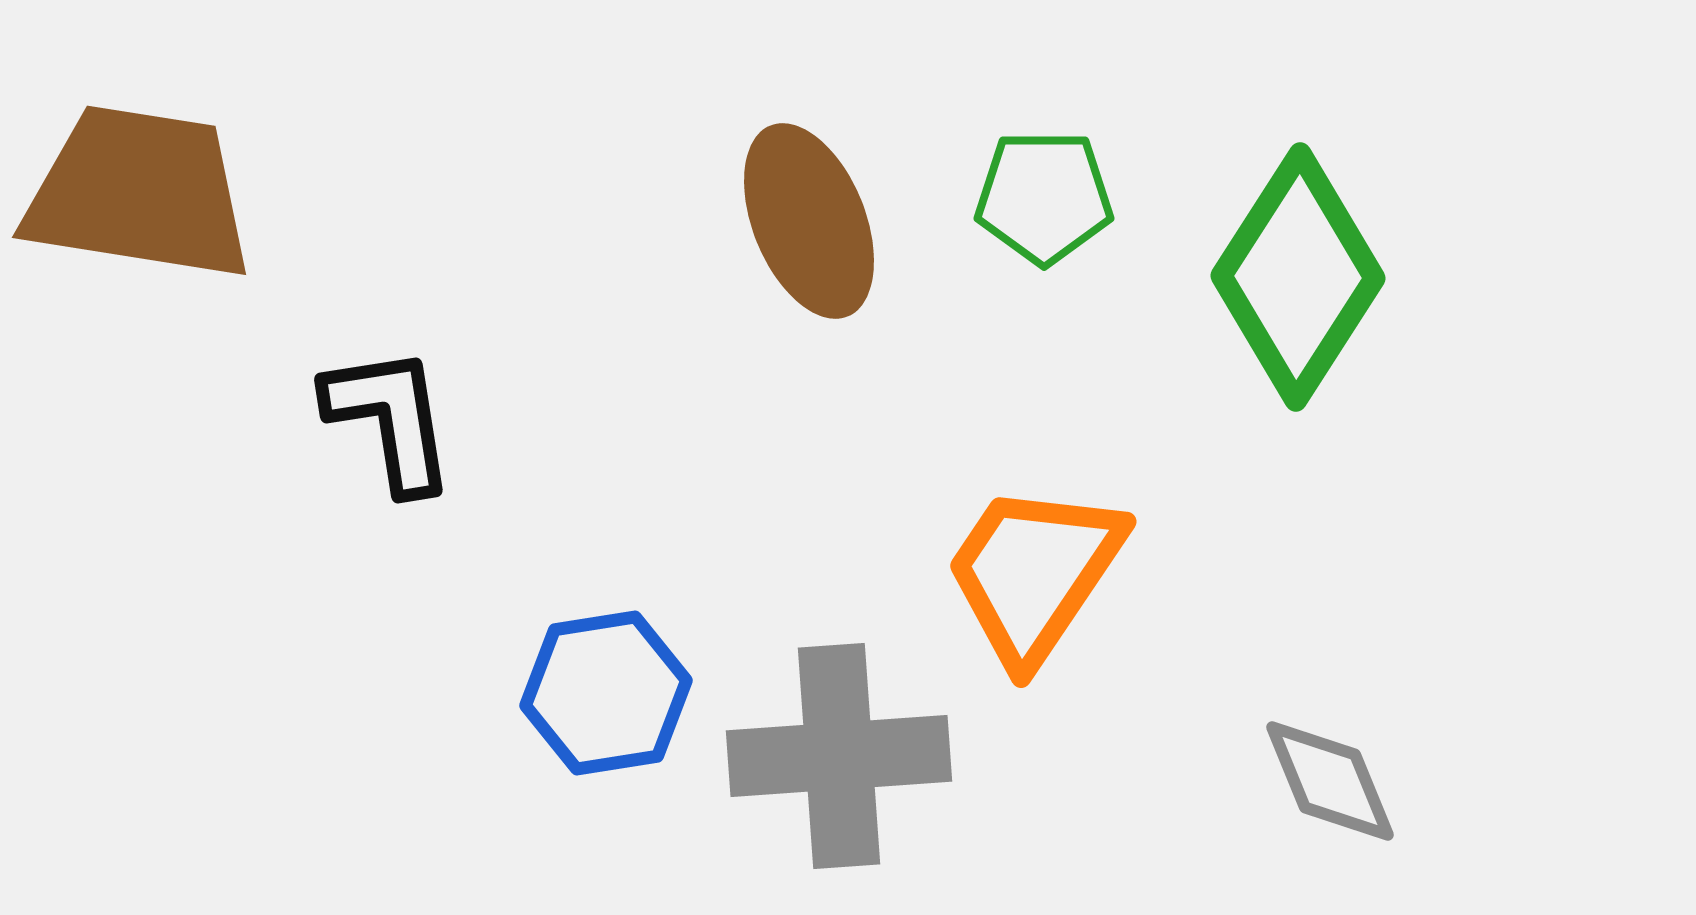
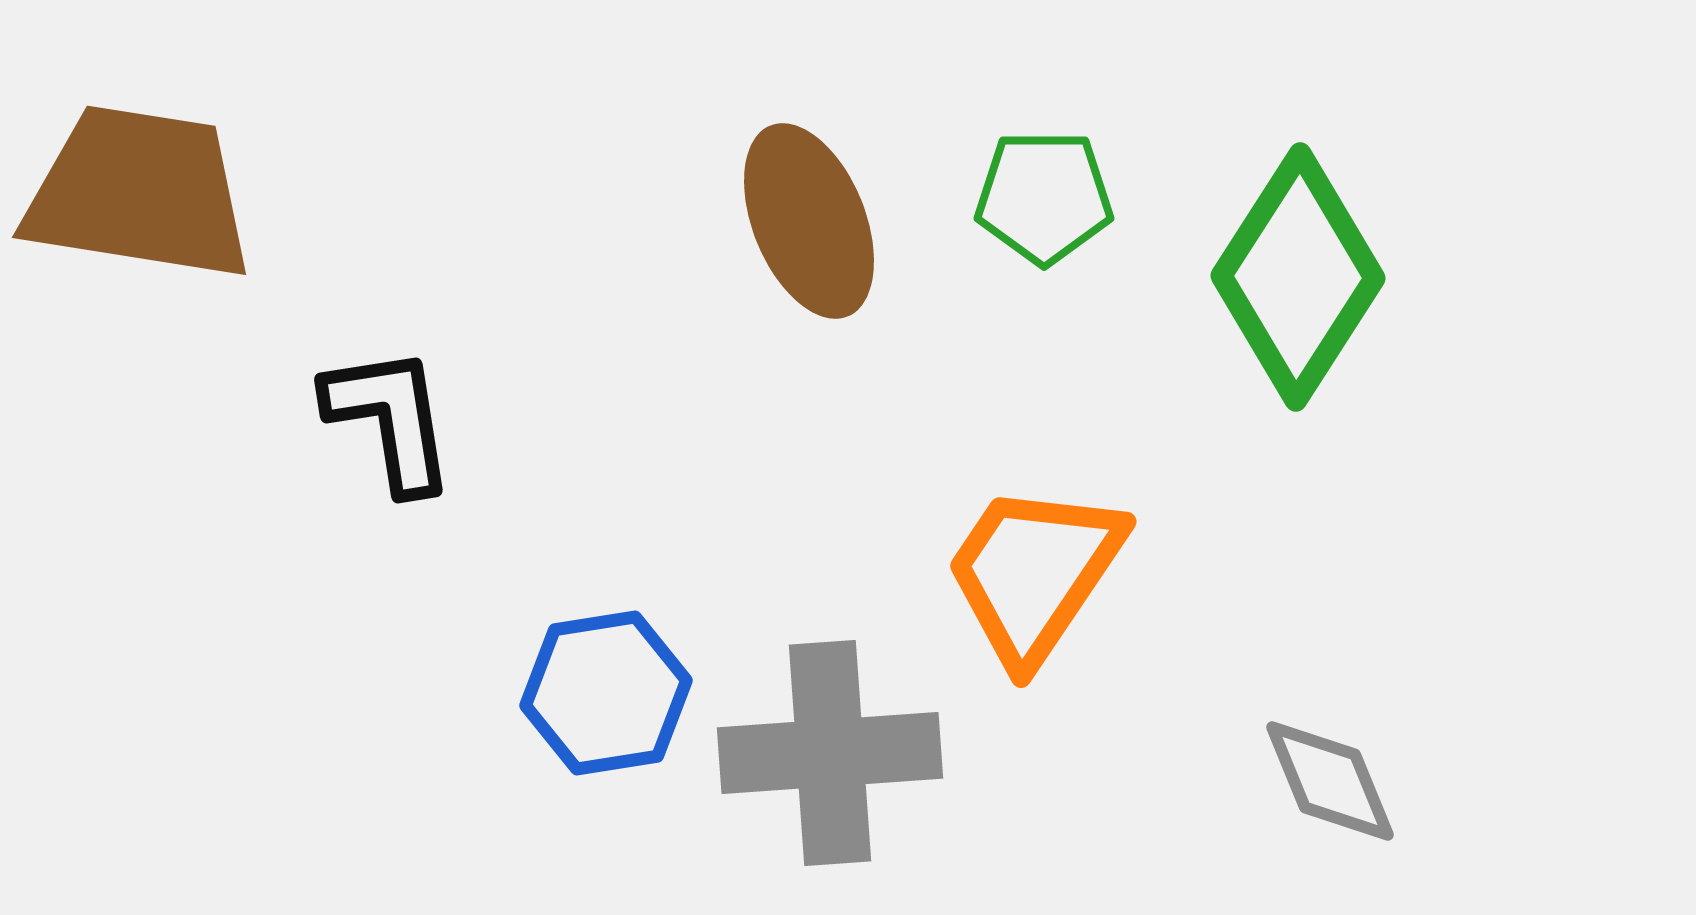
gray cross: moved 9 px left, 3 px up
